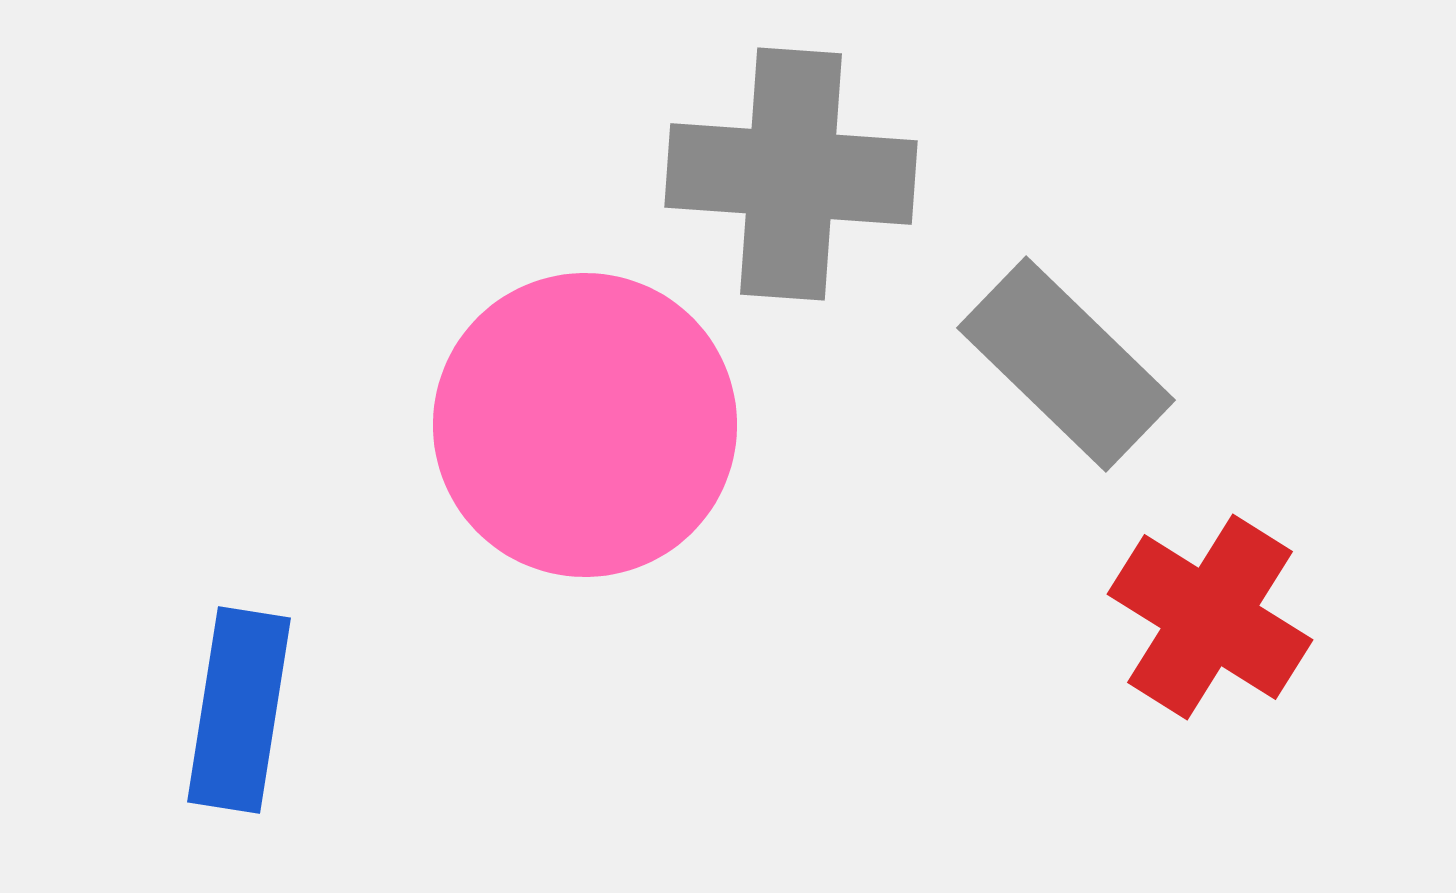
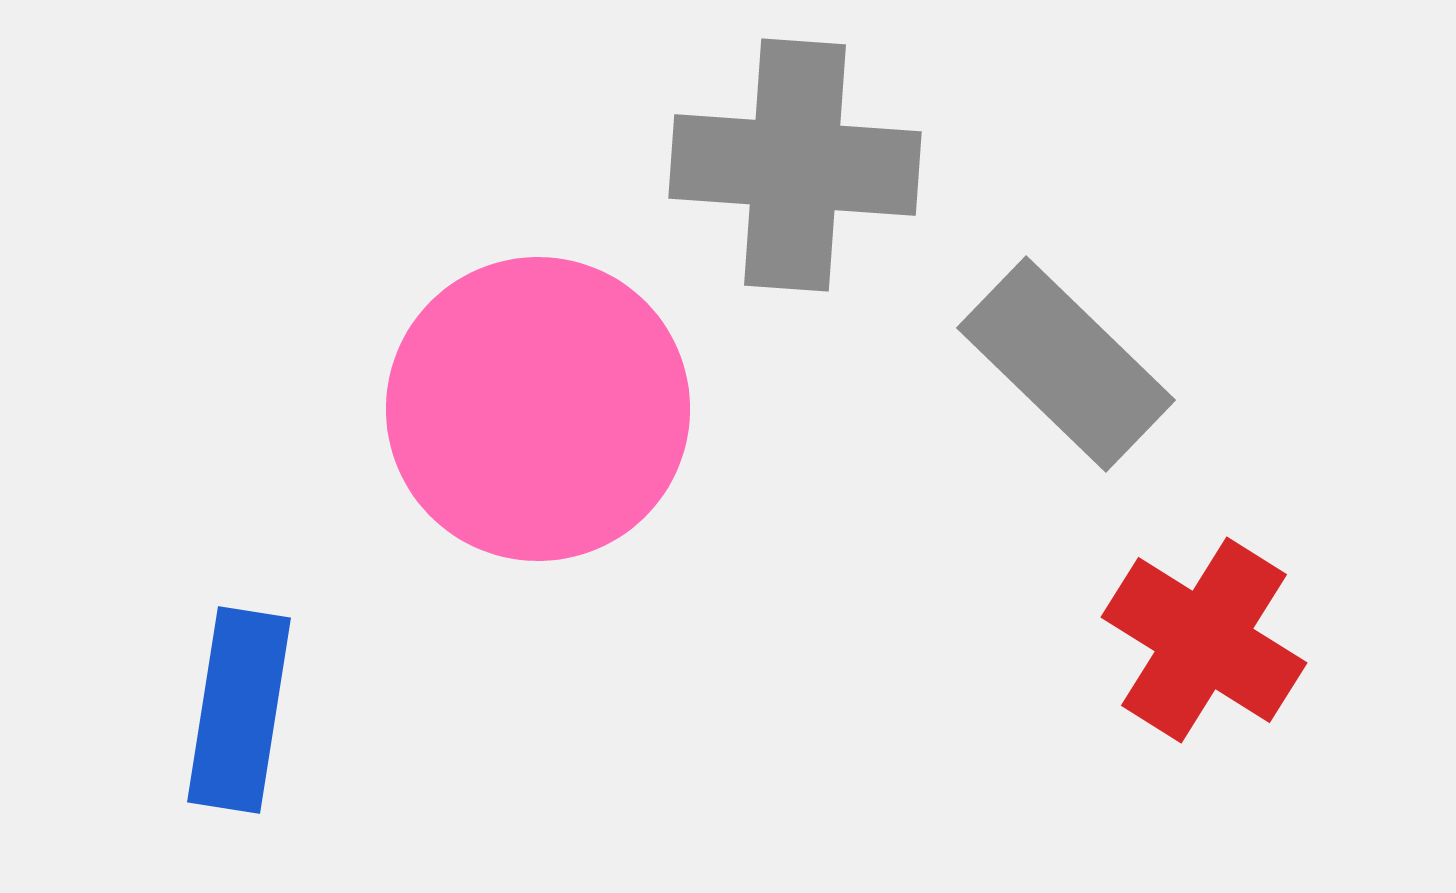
gray cross: moved 4 px right, 9 px up
pink circle: moved 47 px left, 16 px up
red cross: moved 6 px left, 23 px down
